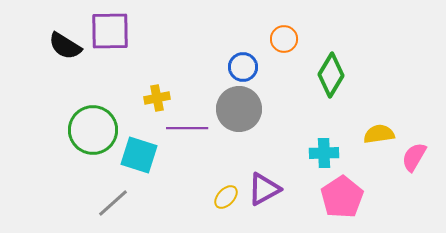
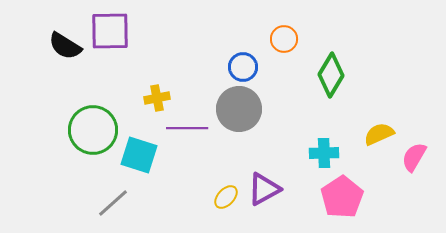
yellow semicircle: rotated 16 degrees counterclockwise
